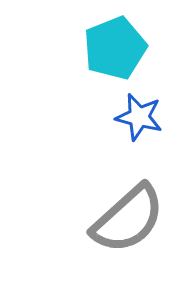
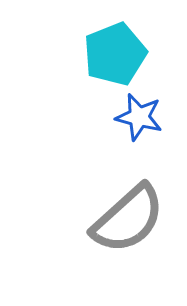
cyan pentagon: moved 6 px down
